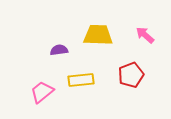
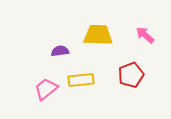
purple semicircle: moved 1 px right, 1 px down
pink trapezoid: moved 4 px right, 3 px up
